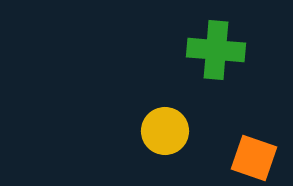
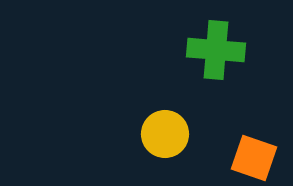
yellow circle: moved 3 px down
